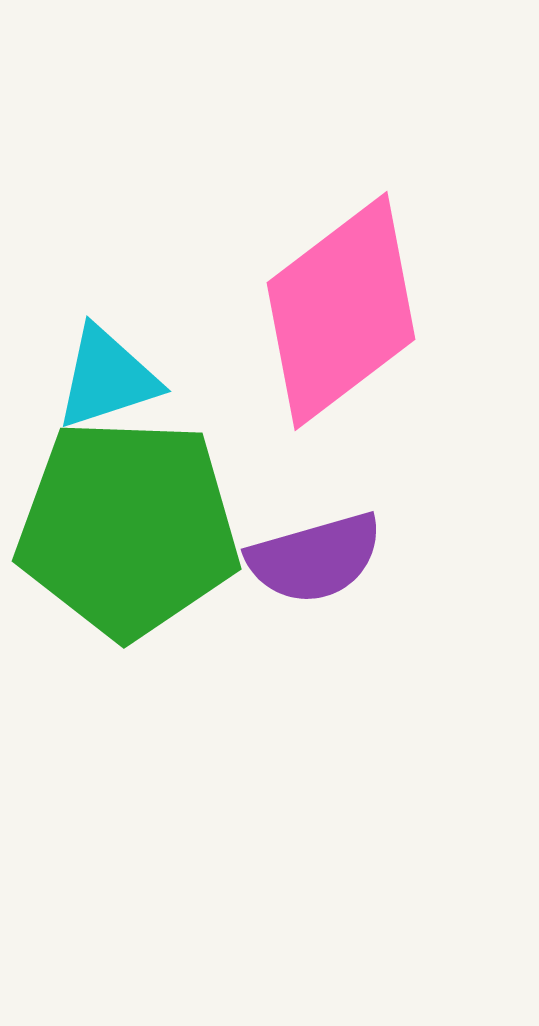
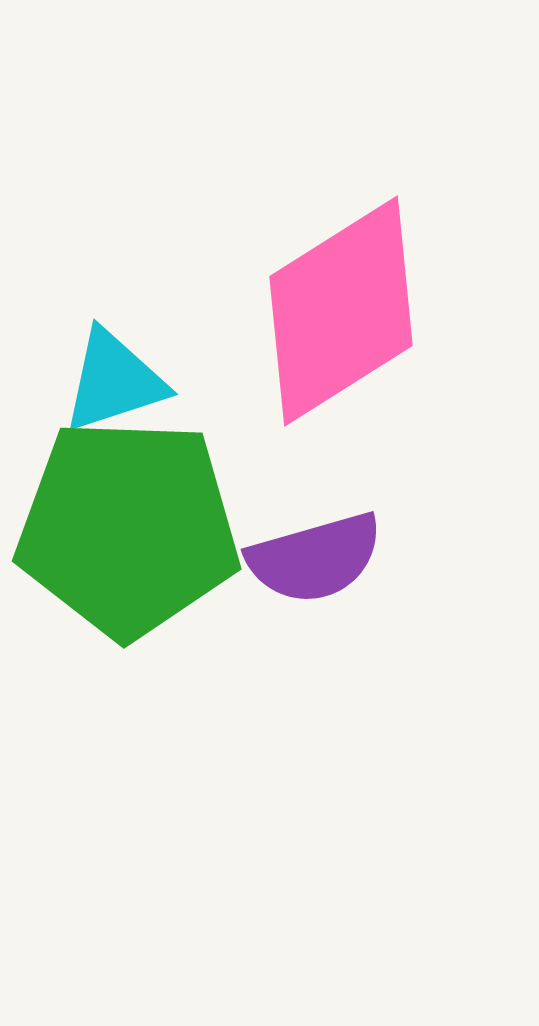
pink diamond: rotated 5 degrees clockwise
cyan triangle: moved 7 px right, 3 px down
